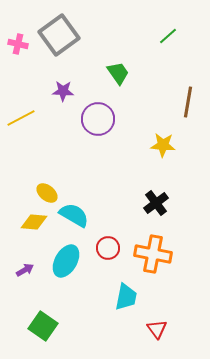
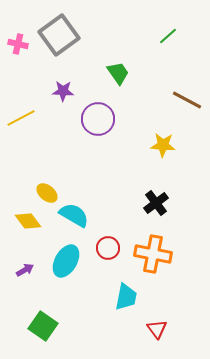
brown line: moved 1 px left, 2 px up; rotated 72 degrees counterclockwise
yellow diamond: moved 6 px left, 1 px up; rotated 48 degrees clockwise
